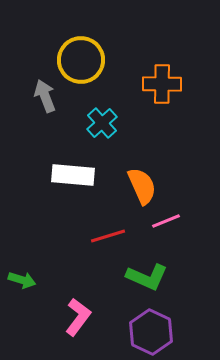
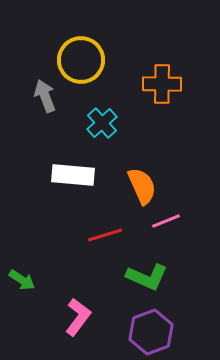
red line: moved 3 px left, 1 px up
green arrow: rotated 16 degrees clockwise
purple hexagon: rotated 15 degrees clockwise
